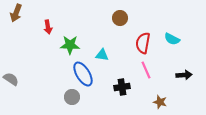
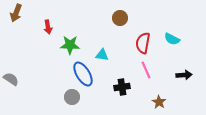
brown star: moved 1 px left; rotated 16 degrees clockwise
